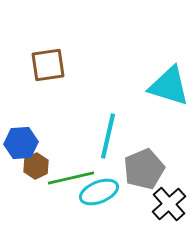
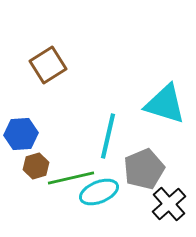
brown square: rotated 24 degrees counterclockwise
cyan triangle: moved 4 px left, 18 px down
blue hexagon: moved 9 px up
brown hexagon: rotated 10 degrees clockwise
